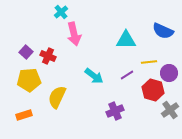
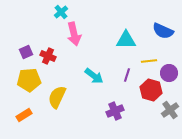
purple square: rotated 24 degrees clockwise
yellow line: moved 1 px up
purple line: rotated 40 degrees counterclockwise
red hexagon: moved 2 px left
orange rectangle: rotated 14 degrees counterclockwise
